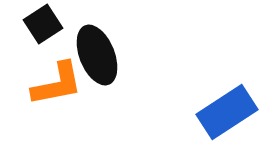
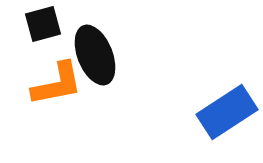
black square: rotated 18 degrees clockwise
black ellipse: moved 2 px left
